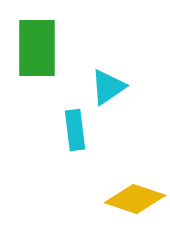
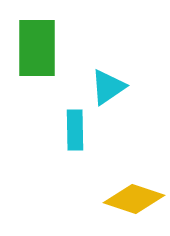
cyan rectangle: rotated 6 degrees clockwise
yellow diamond: moved 1 px left
